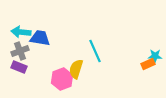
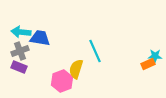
pink hexagon: moved 2 px down
